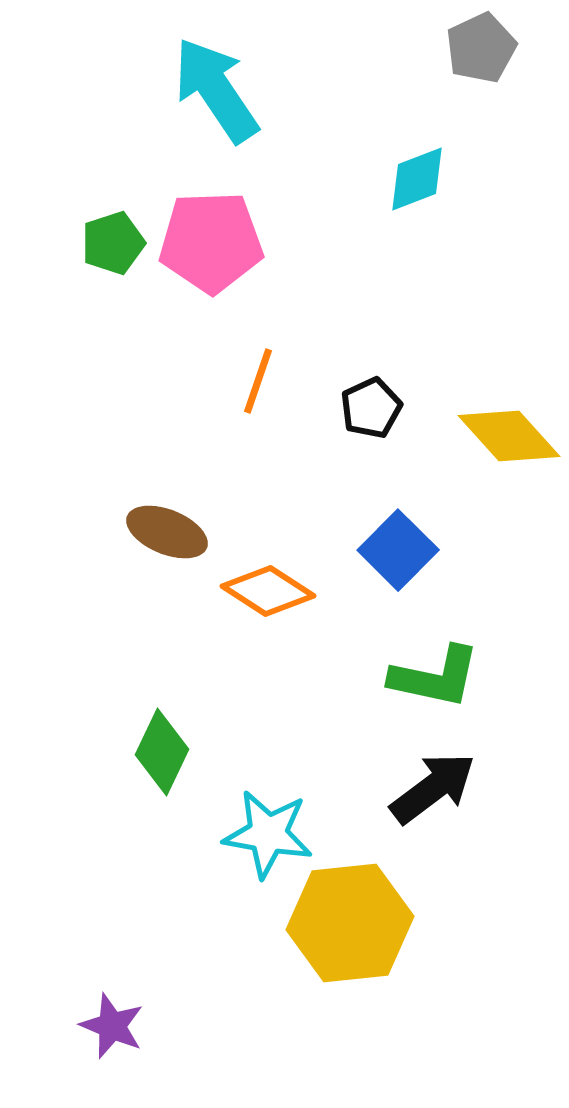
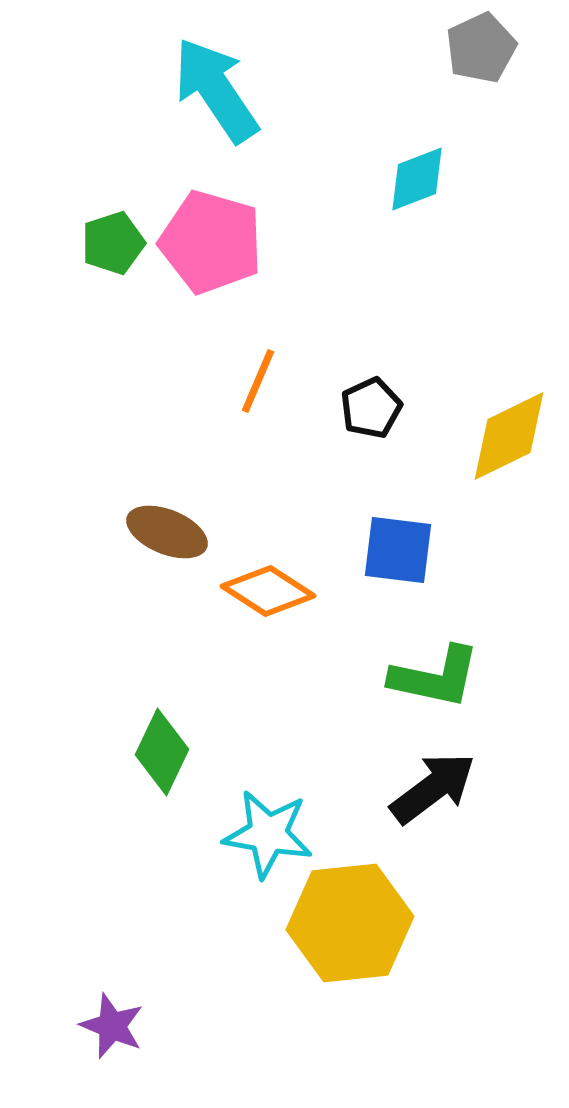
pink pentagon: rotated 18 degrees clockwise
orange line: rotated 4 degrees clockwise
yellow diamond: rotated 74 degrees counterclockwise
blue square: rotated 38 degrees counterclockwise
